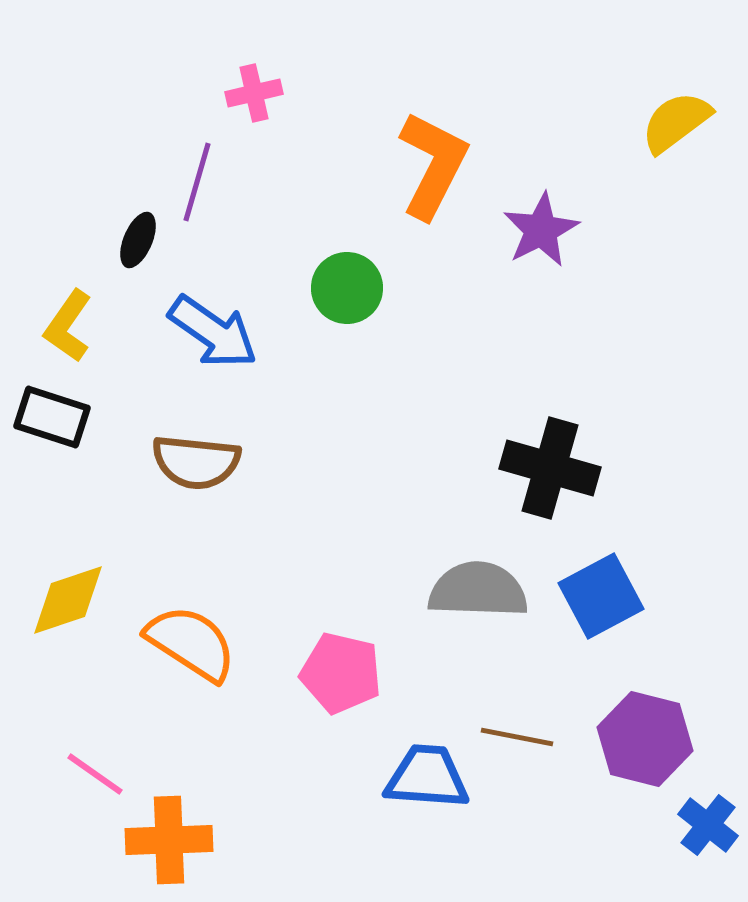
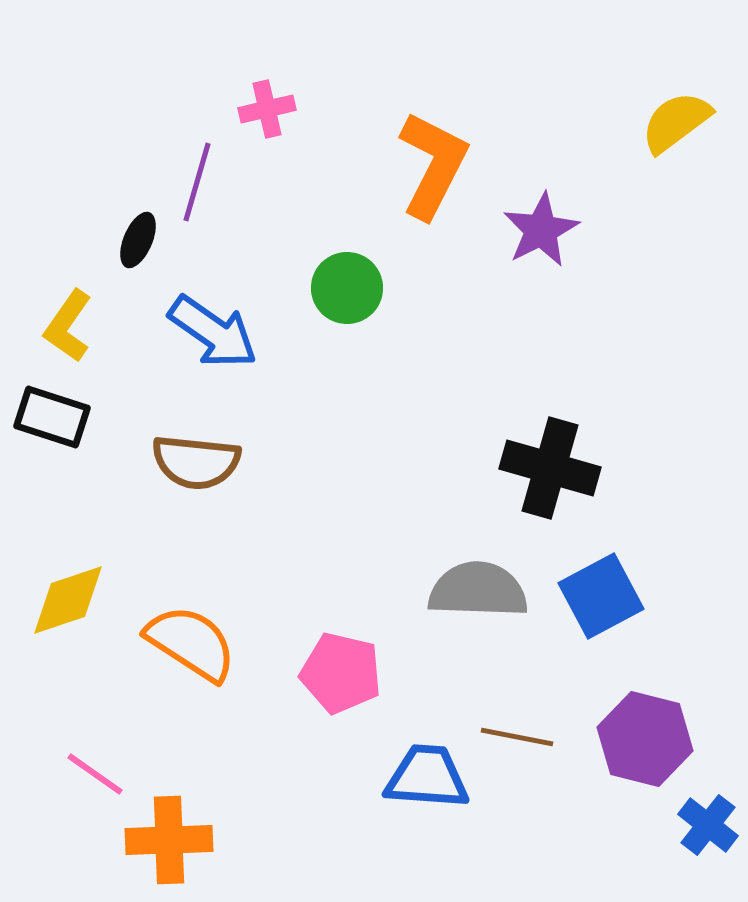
pink cross: moved 13 px right, 16 px down
